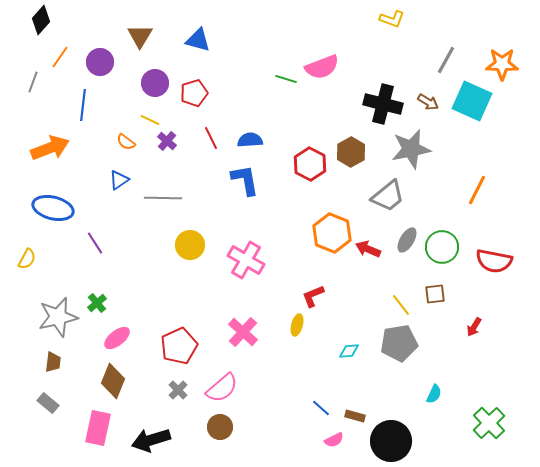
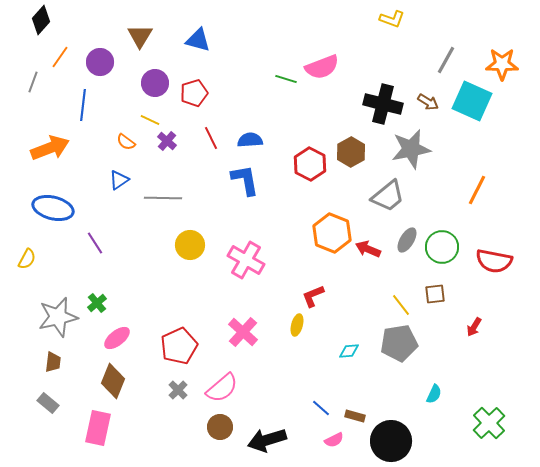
black arrow at (151, 440): moved 116 px right
